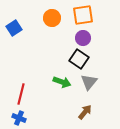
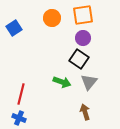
brown arrow: rotated 56 degrees counterclockwise
